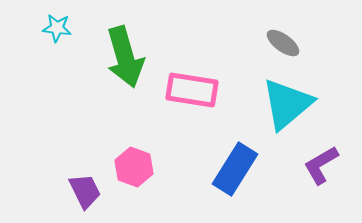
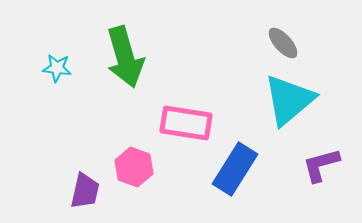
cyan star: moved 40 px down
gray ellipse: rotated 12 degrees clockwise
pink rectangle: moved 6 px left, 33 px down
cyan triangle: moved 2 px right, 4 px up
purple L-shape: rotated 15 degrees clockwise
purple trapezoid: rotated 39 degrees clockwise
